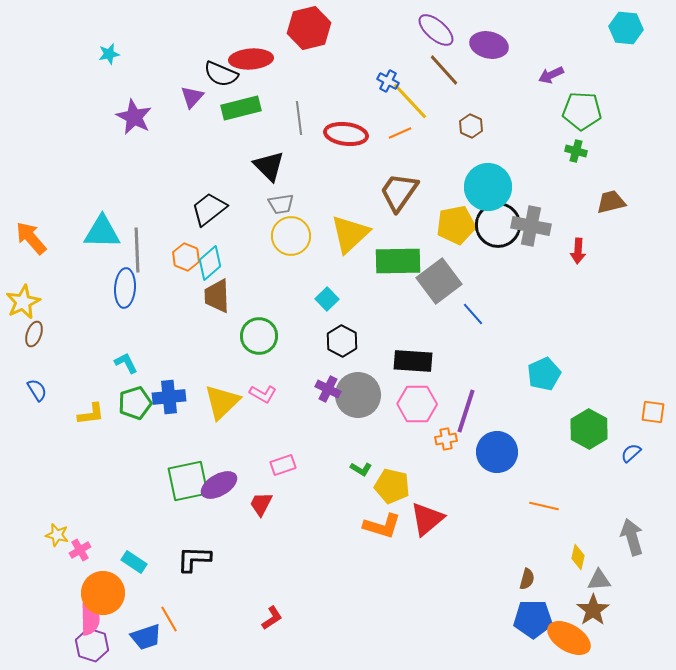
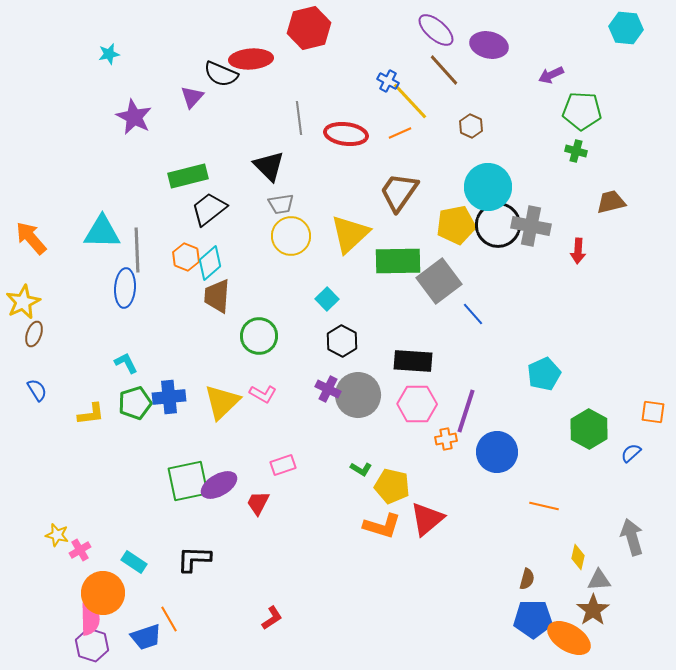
green rectangle at (241, 108): moved 53 px left, 68 px down
brown trapezoid at (217, 296): rotated 6 degrees clockwise
red trapezoid at (261, 504): moved 3 px left, 1 px up
